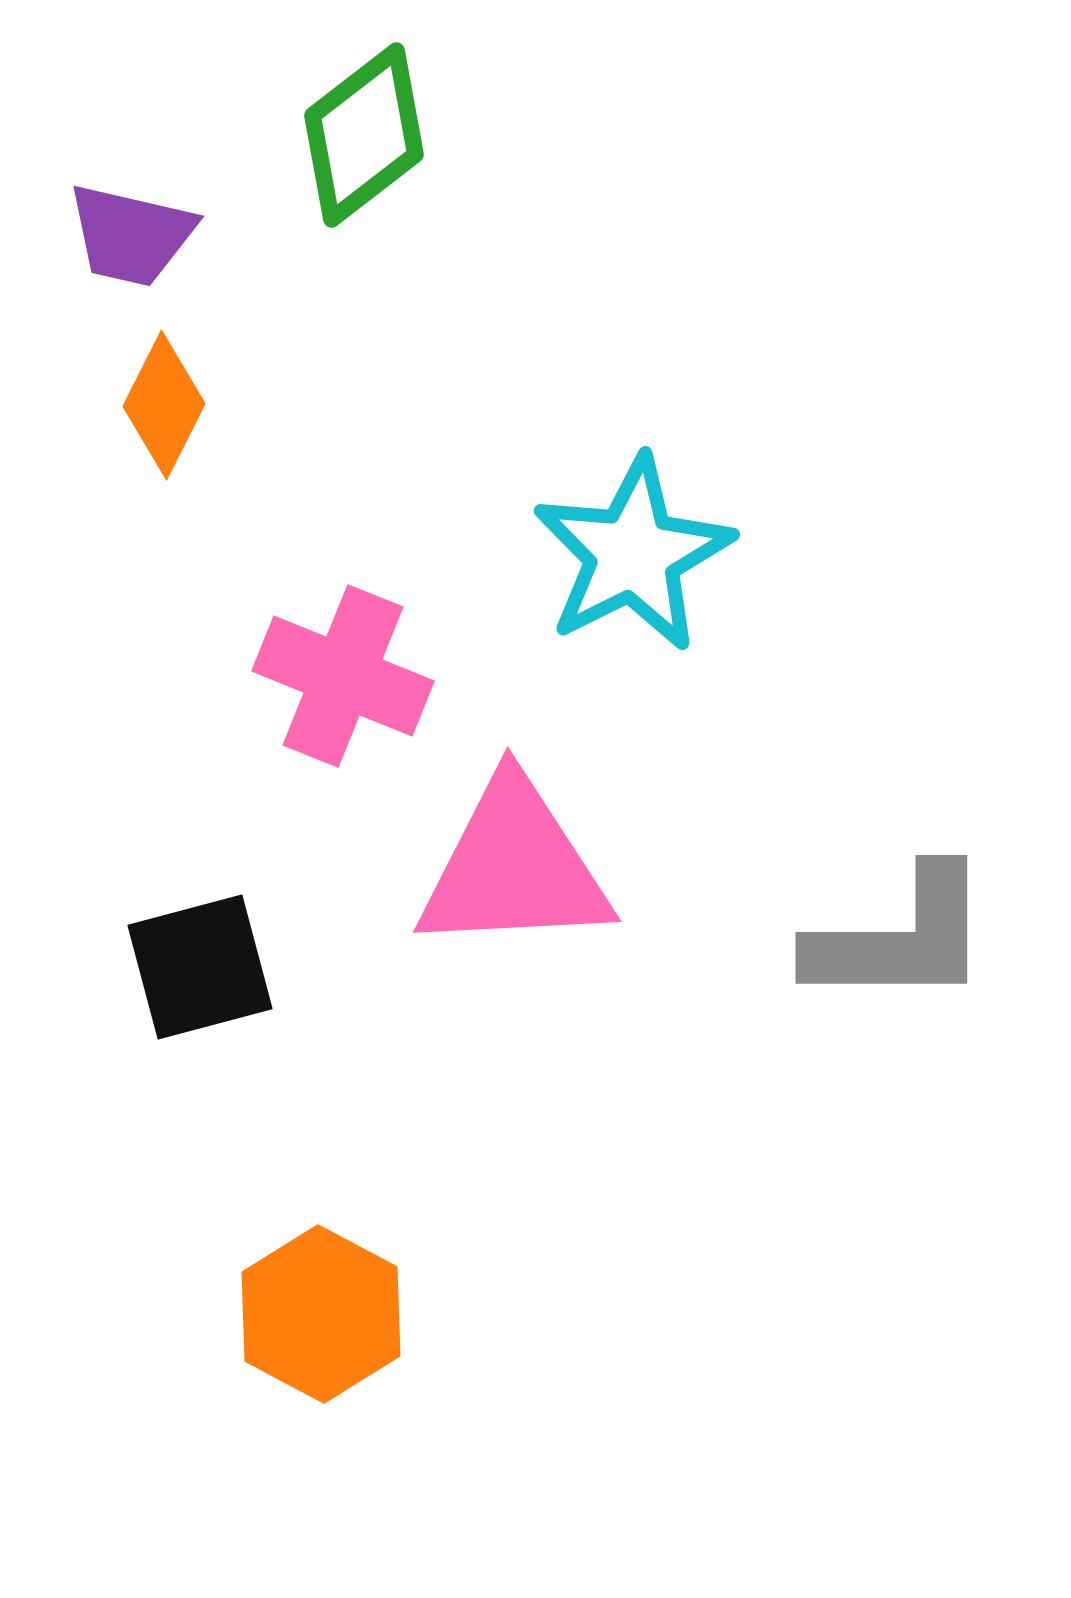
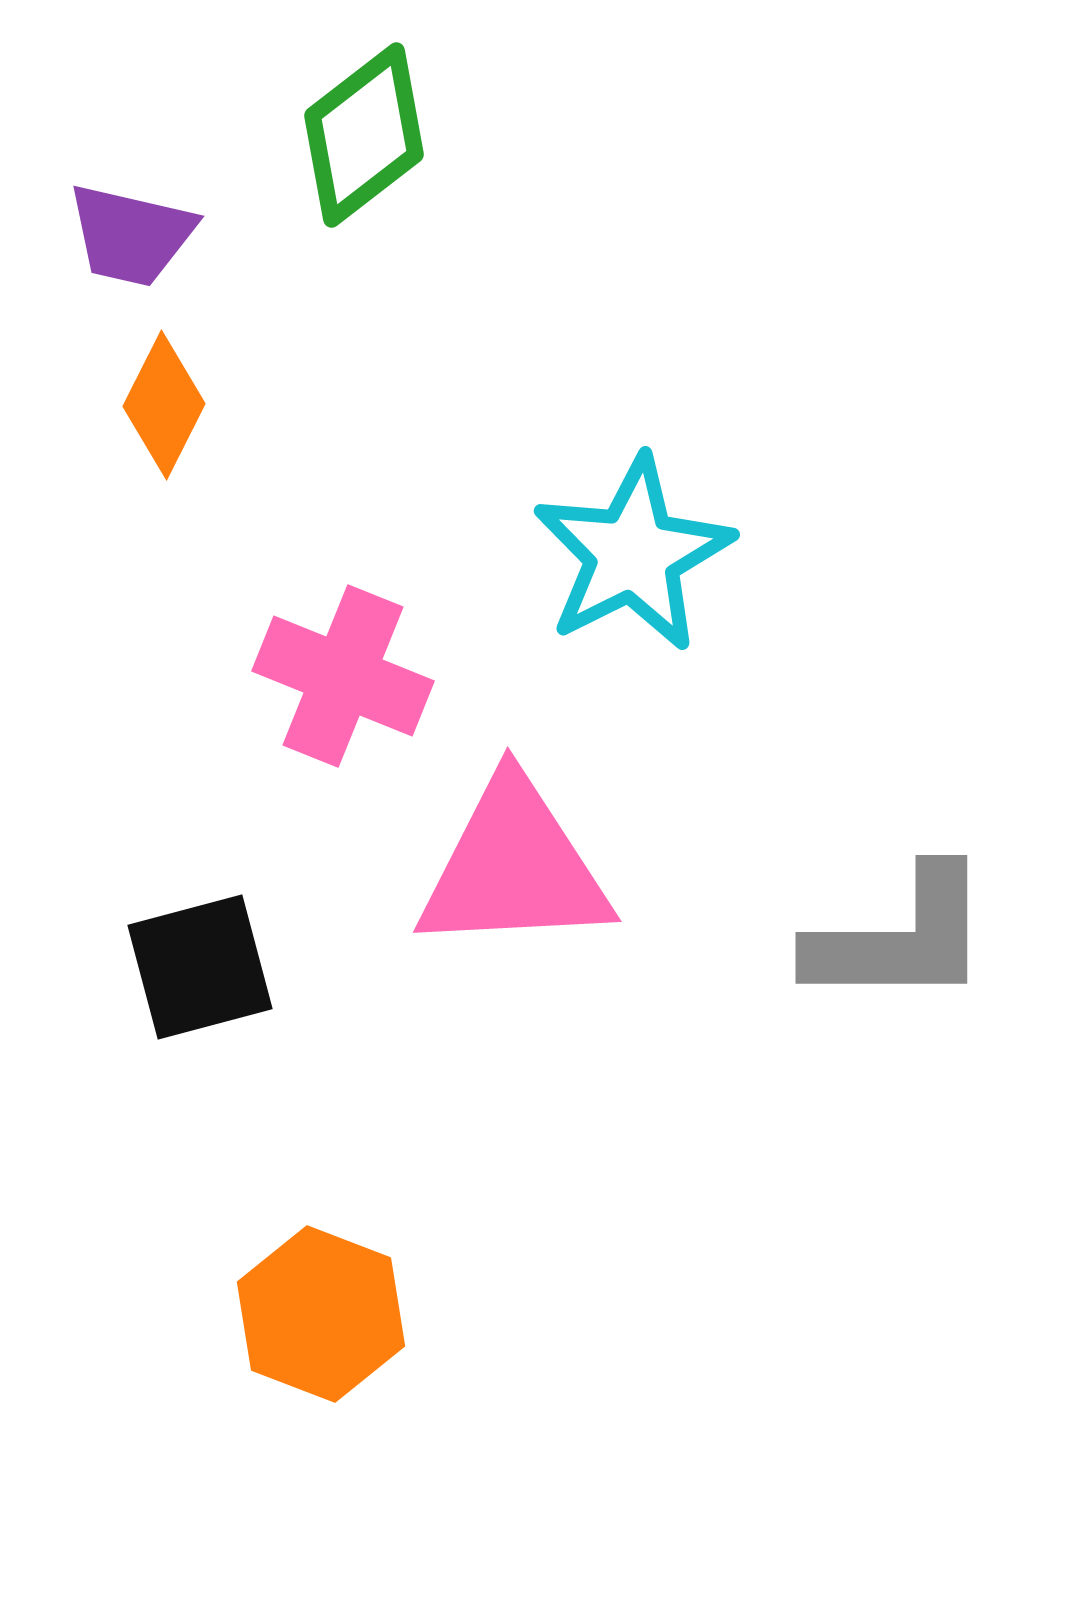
orange hexagon: rotated 7 degrees counterclockwise
